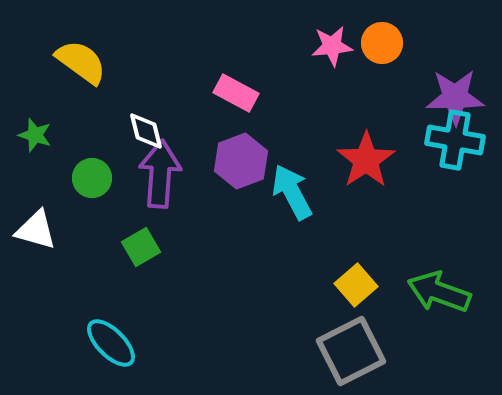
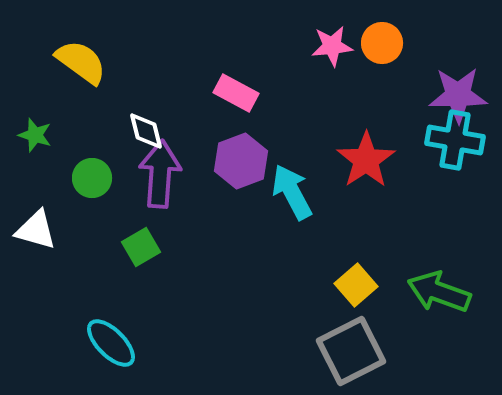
purple star: moved 3 px right, 2 px up
